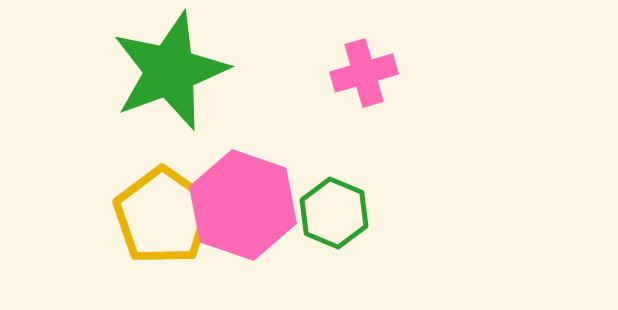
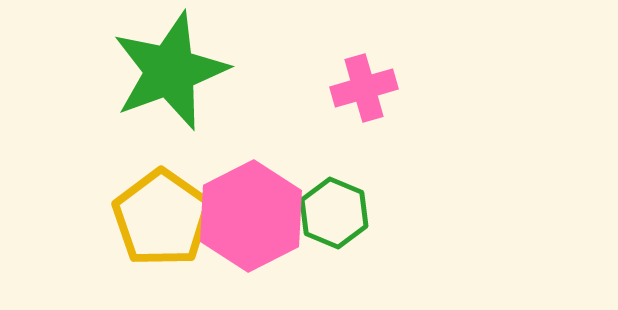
pink cross: moved 15 px down
pink hexagon: moved 8 px right, 11 px down; rotated 14 degrees clockwise
yellow pentagon: moved 1 px left, 2 px down
